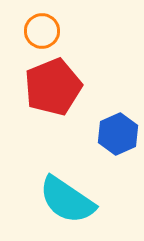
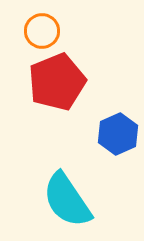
red pentagon: moved 4 px right, 5 px up
cyan semicircle: rotated 22 degrees clockwise
